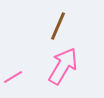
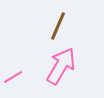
pink arrow: moved 2 px left
